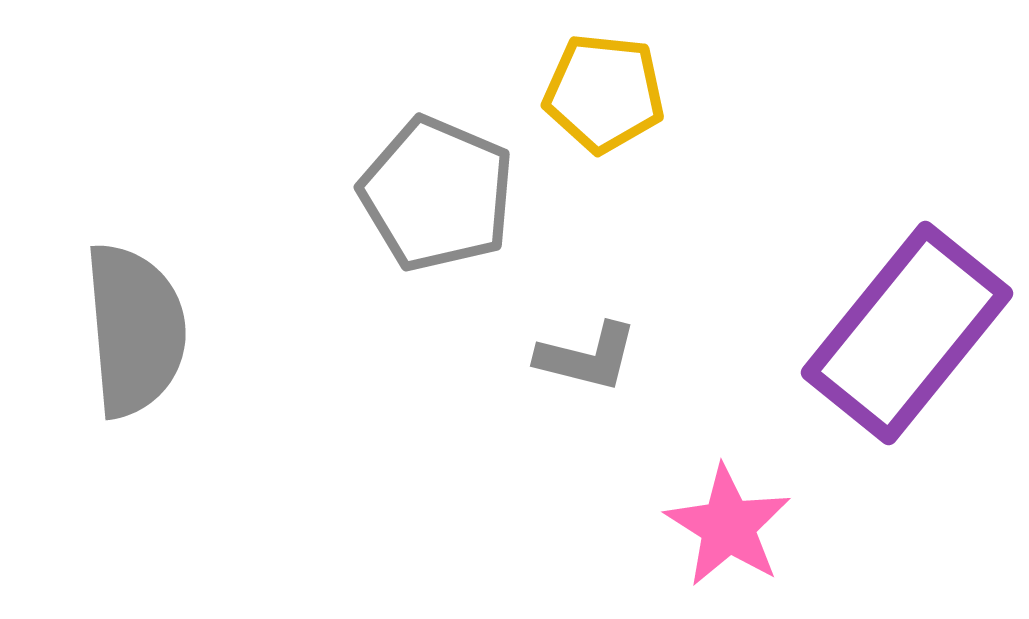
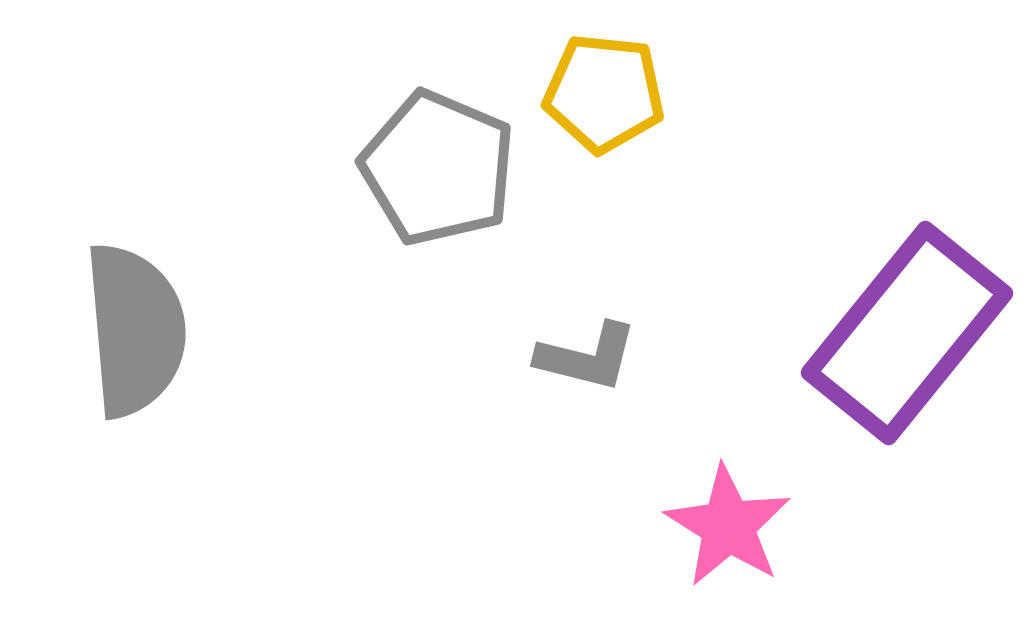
gray pentagon: moved 1 px right, 26 px up
